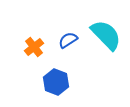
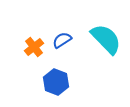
cyan semicircle: moved 4 px down
blue semicircle: moved 6 px left
